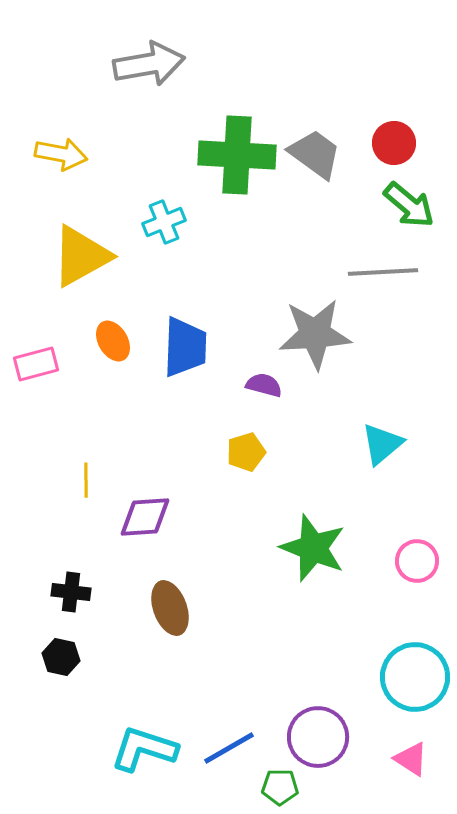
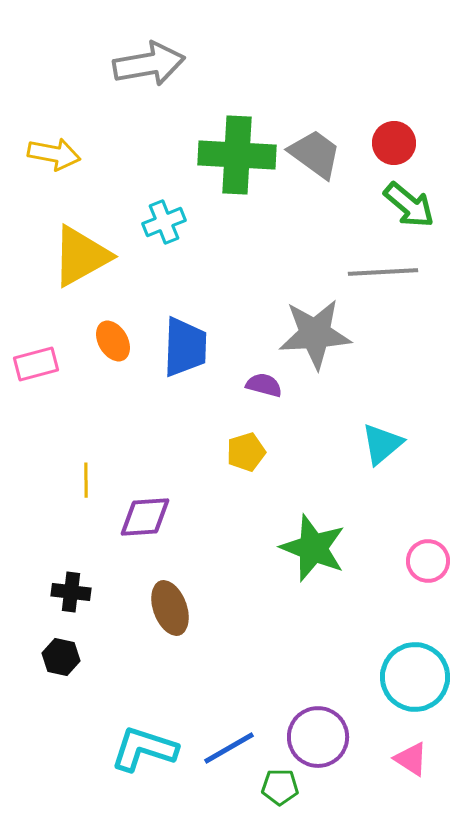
yellow arrow: moved 7 px left
pink circle: moved 11 px right
